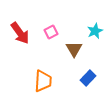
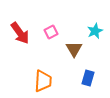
blue rectangle: rotated 28 degrees counterclockwise
